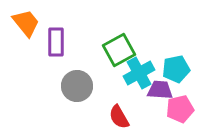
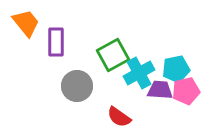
green square: moved 6 px left, 5 px down
pink pentagon: moved 6 px right, 18 px up
red semicircle: rotated 25 degrees counterclockwise
